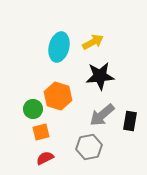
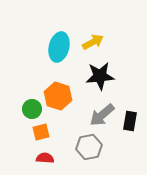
green circle: moved 1 px left
red semicircle: rotated 30 degrees clockwise
